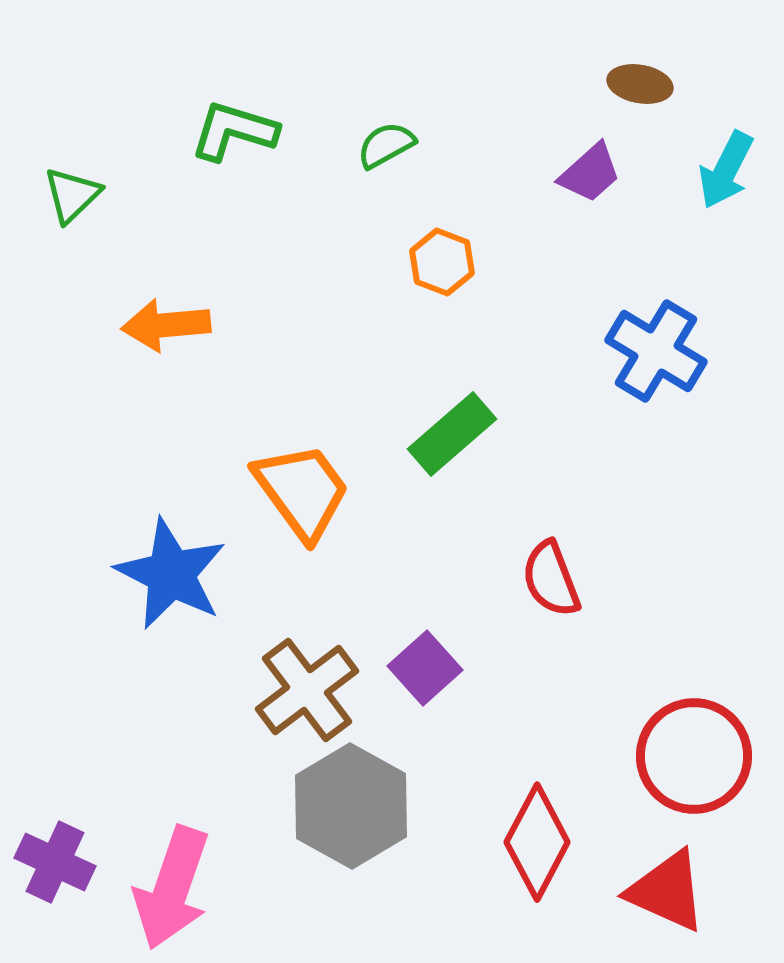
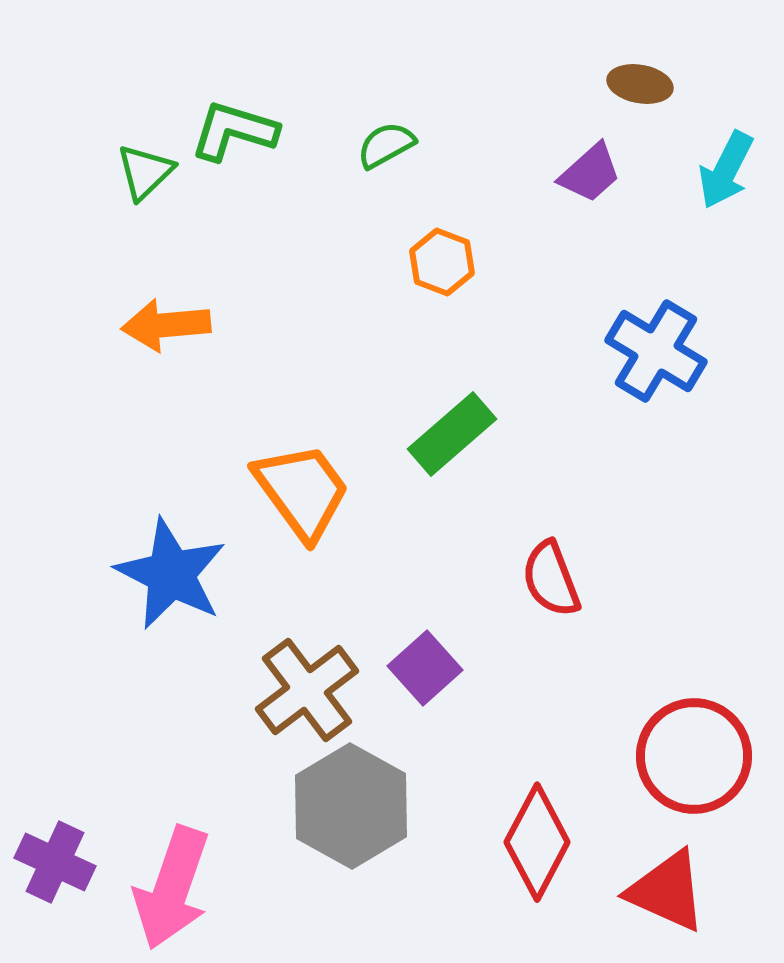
green triangle: moved 73 px right, 23 px up
